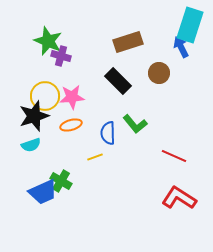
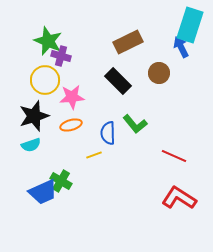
brown rectangle: rotated 8 degrees counterclockwise
yellow circle: moved 16 px up
yellow line: moved 1 px left, 2 px up
